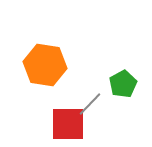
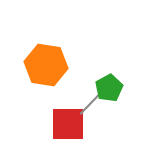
orange hexagon: moved 1 px right
green pentagon: moved 14 px left, 4 px down
